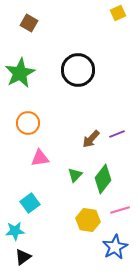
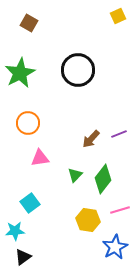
yellow square: moved 3 px down
purple line: moved 2 px right
